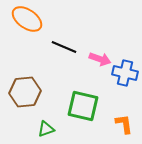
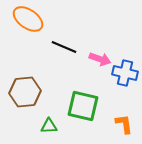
orange ellipse: moved 1 px right
green triangle: moved 3 px right, 3 px up; rotated 18 degrees clockwise
